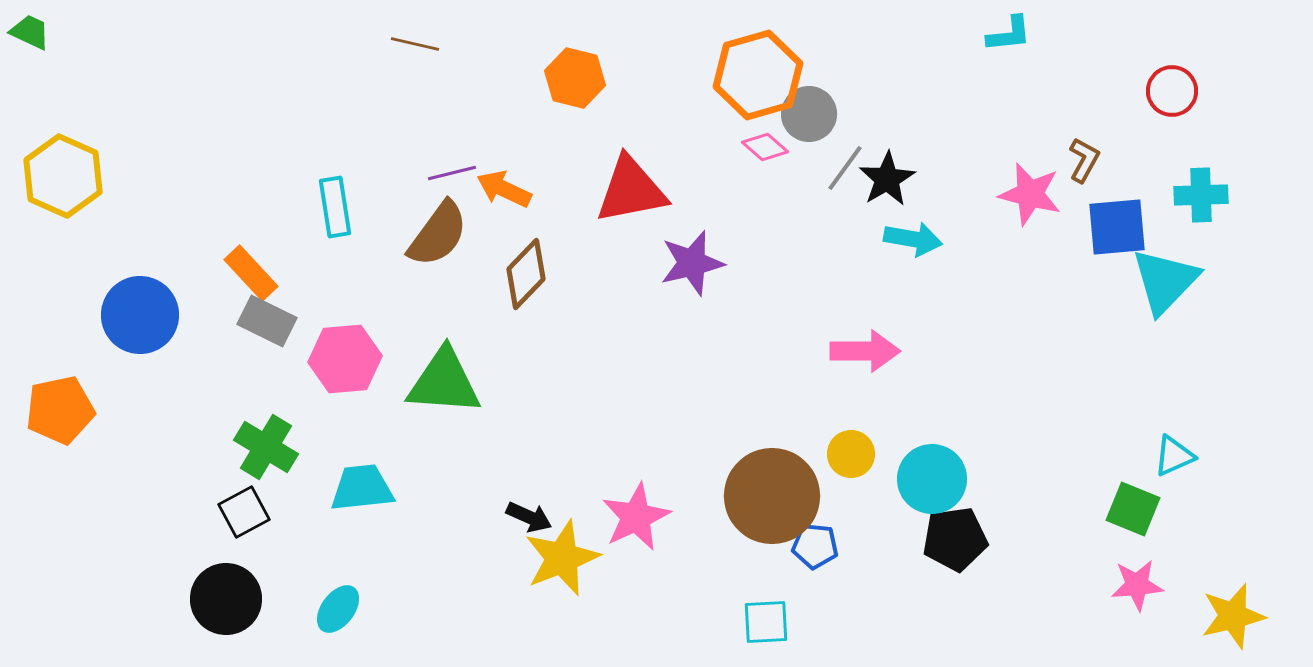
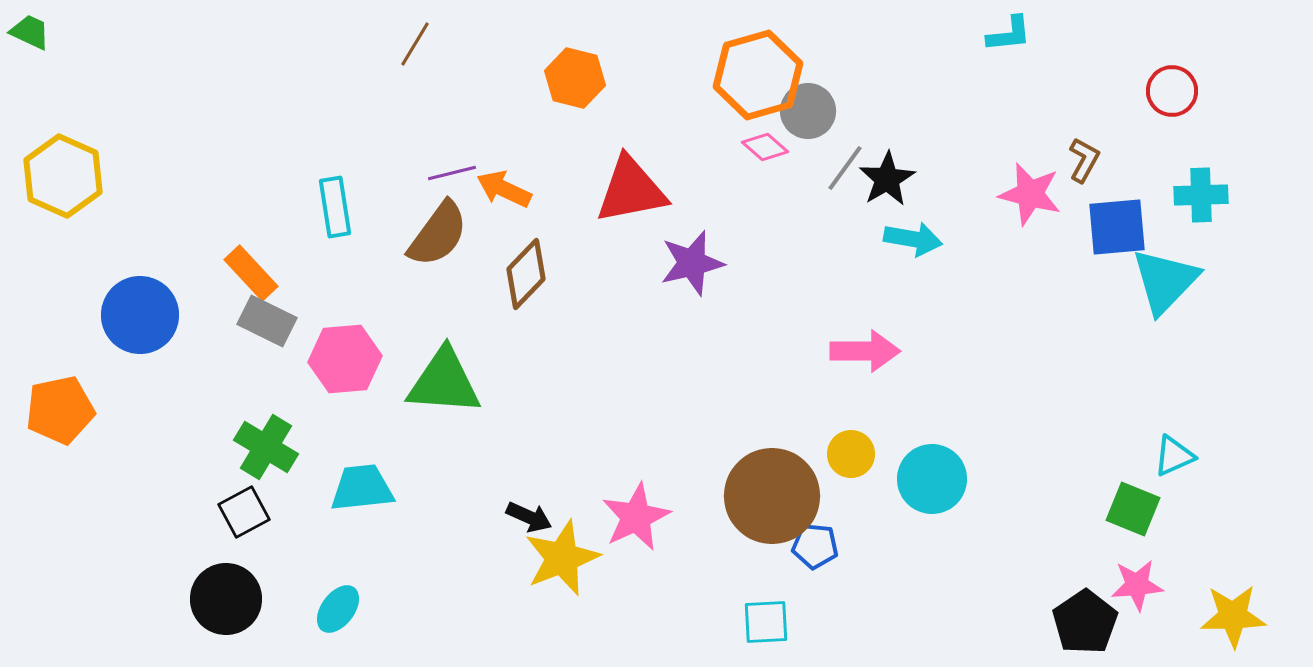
brown line at (415, 44): rotated 72 degrees counterclockwise
gray circle at (809, 114): moved 1 px left, 3 px up
black pentagon at (955, 539): moved 130 px right, 83 px down; rotated 26 degrees counterclockwise
yellow star at (1233, 616): rotated 12 degrees clockwise
